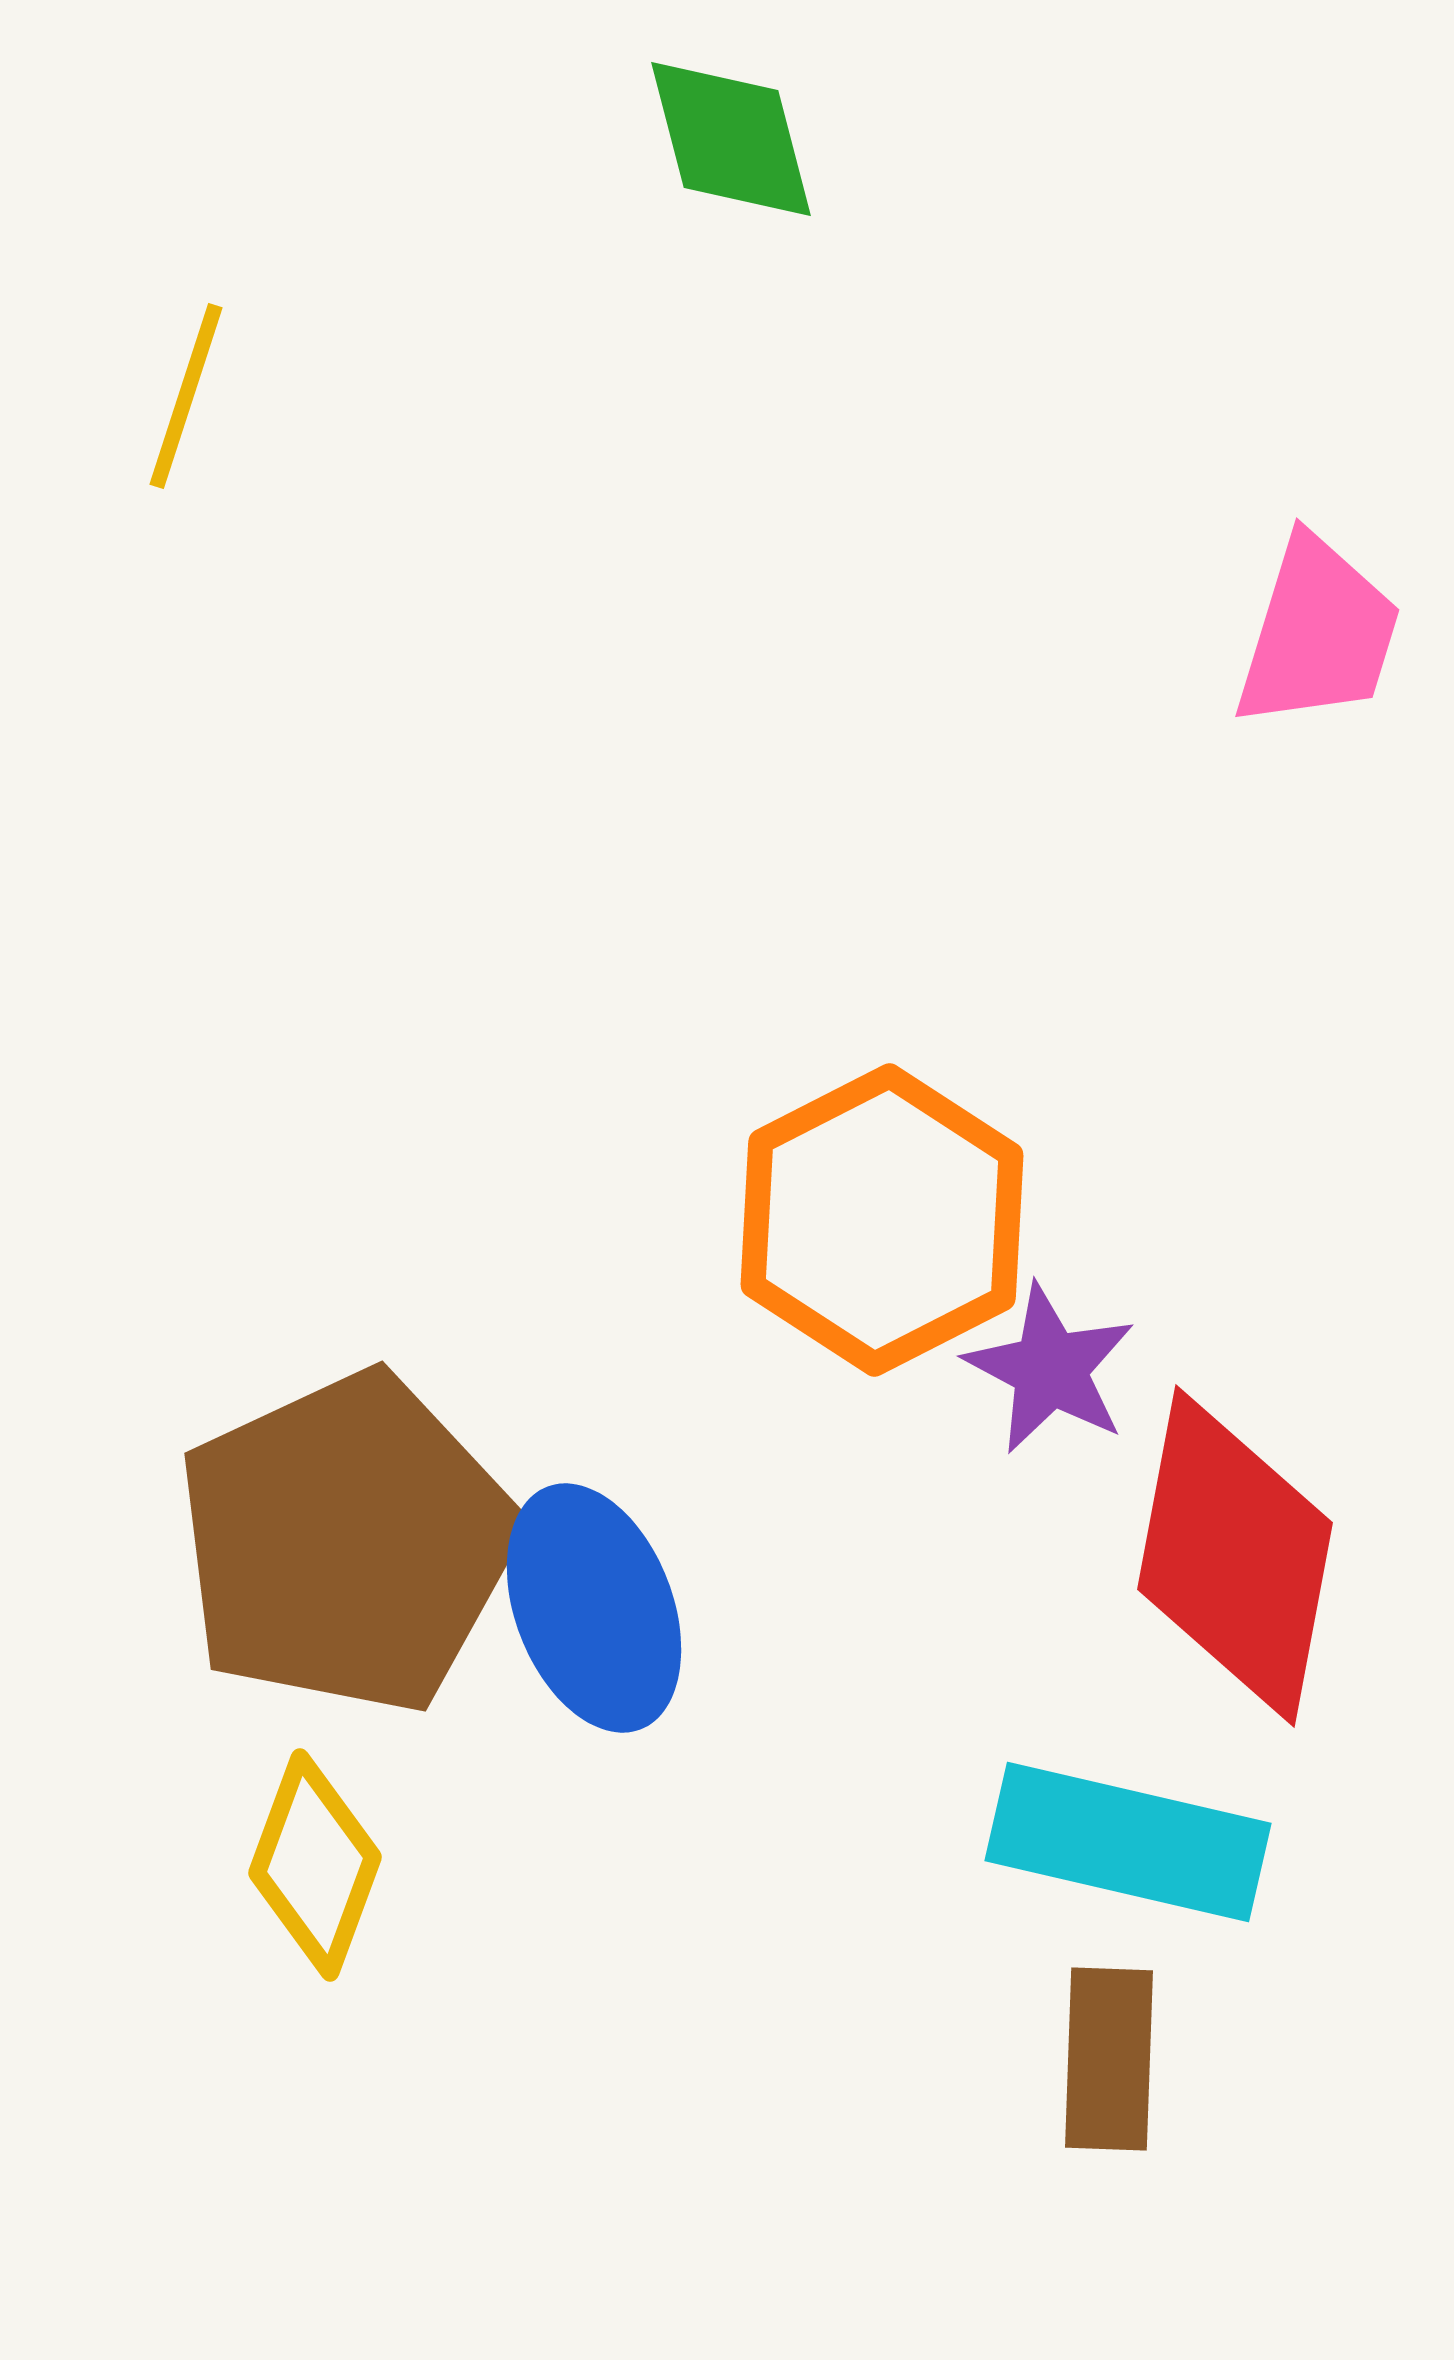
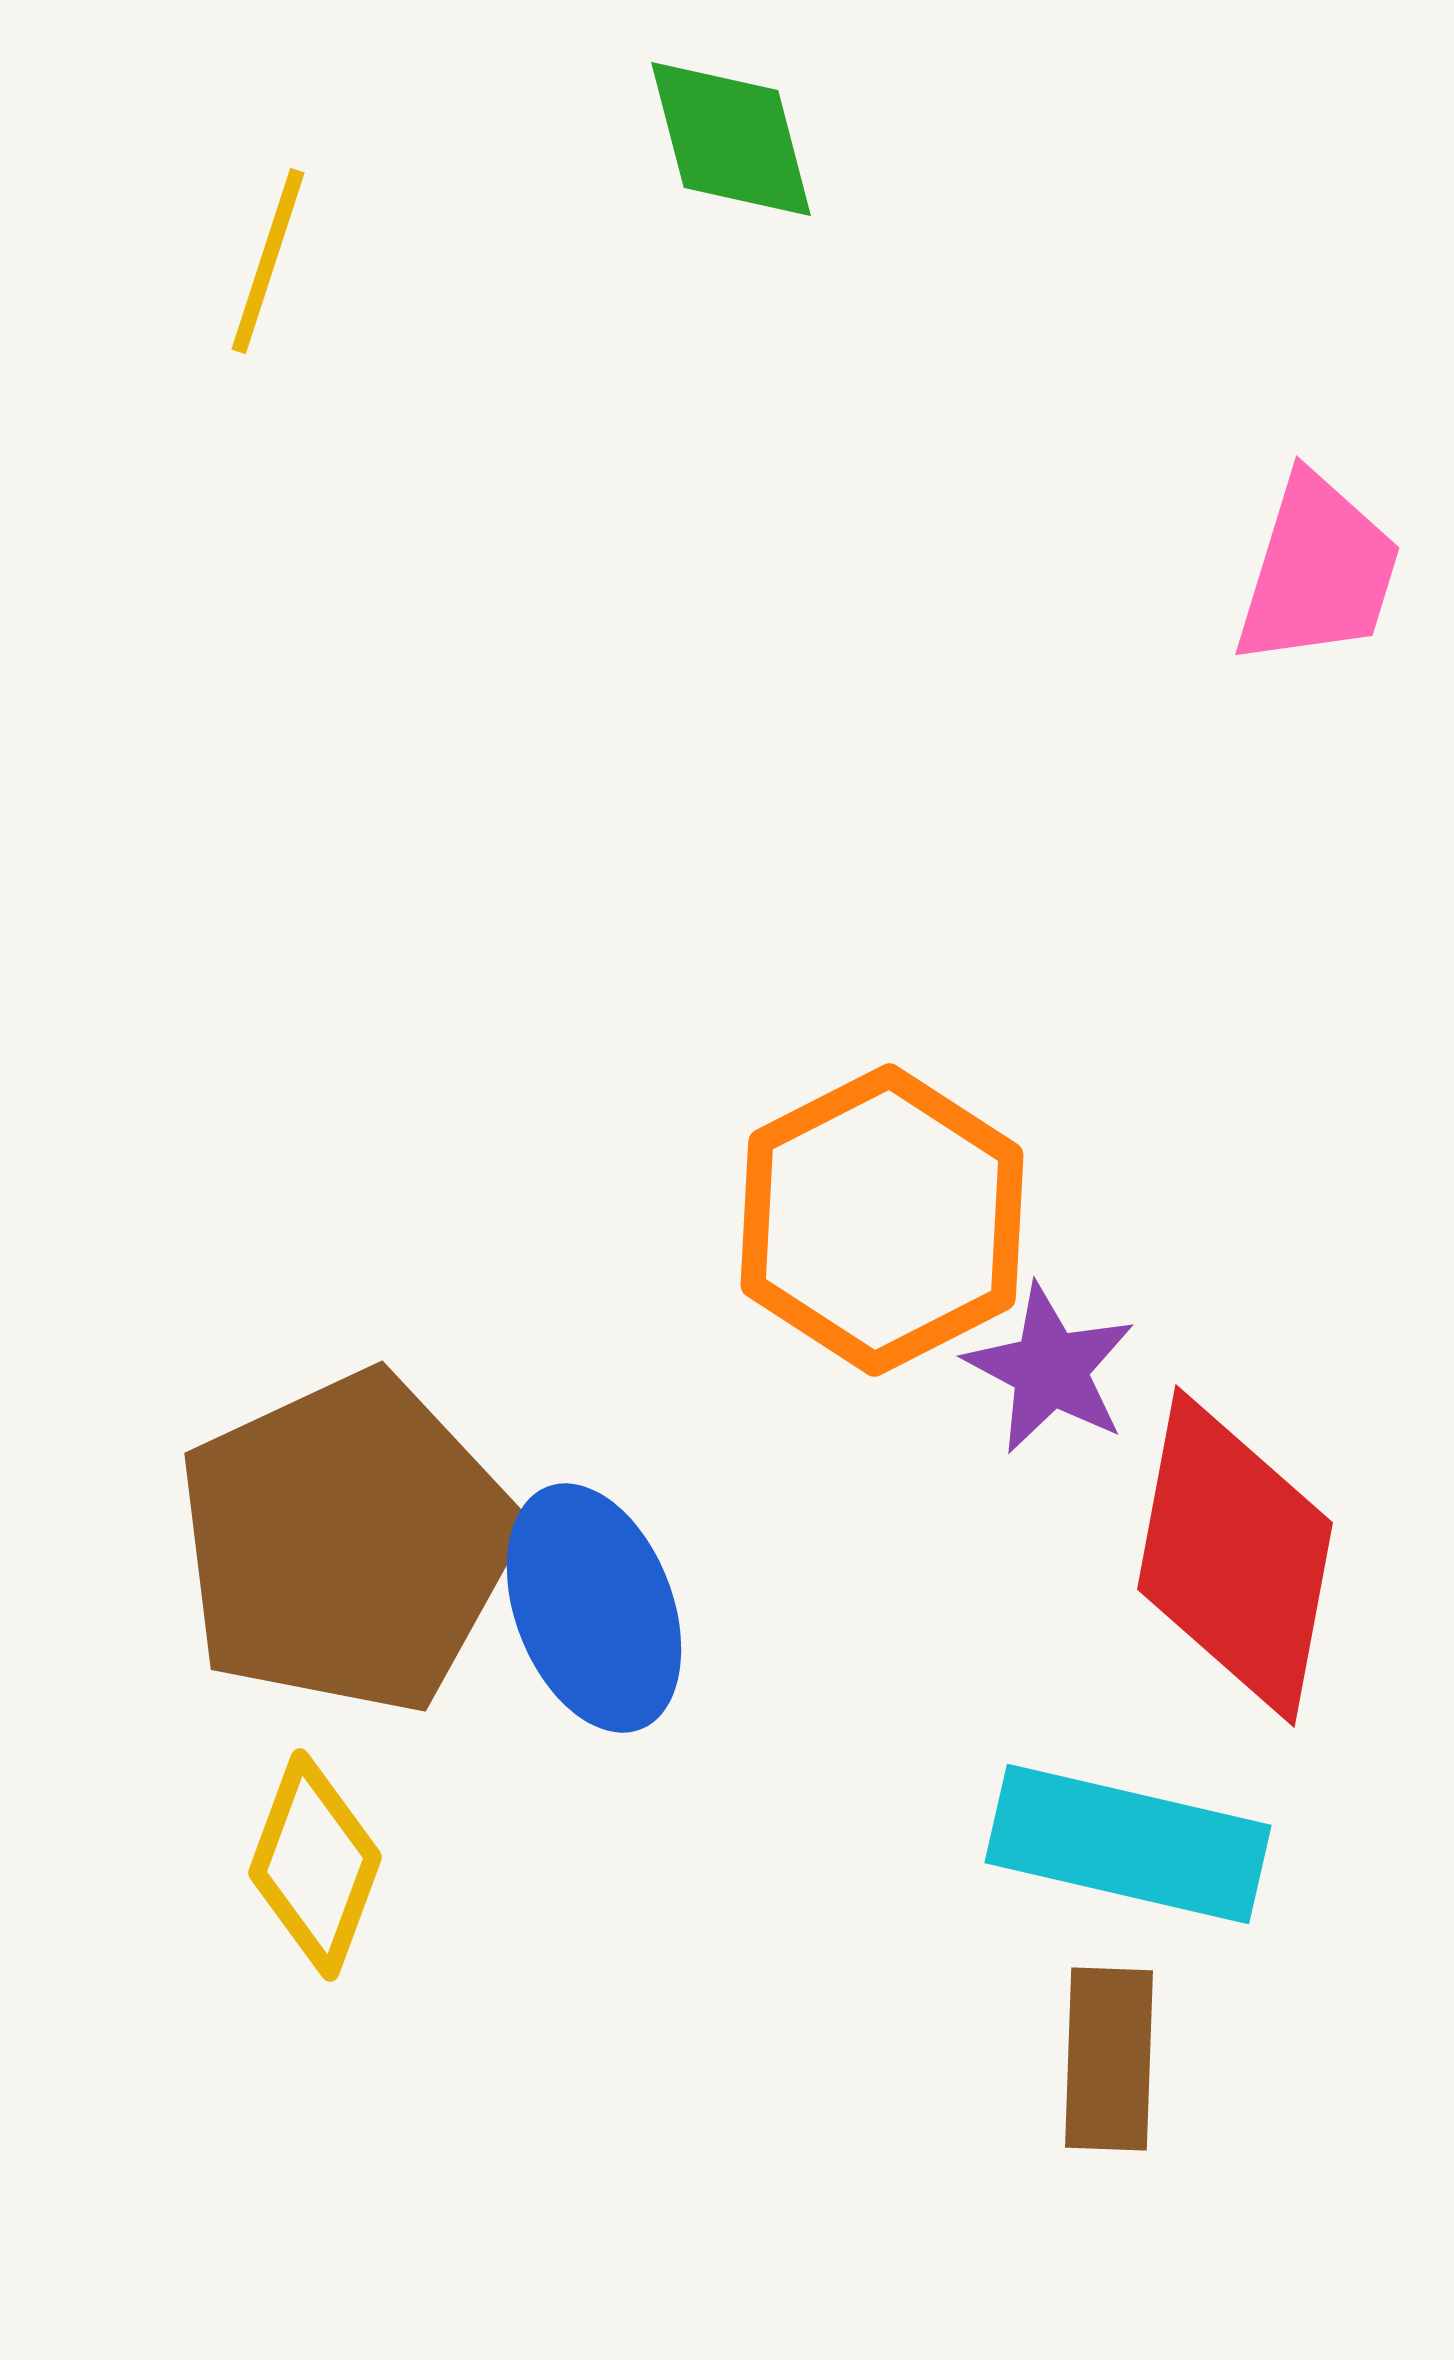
yellow line: moved 82 px right, 135 px up
pink trapezoid: moved 62 px up
cyan rectangle: moved 2 px down
